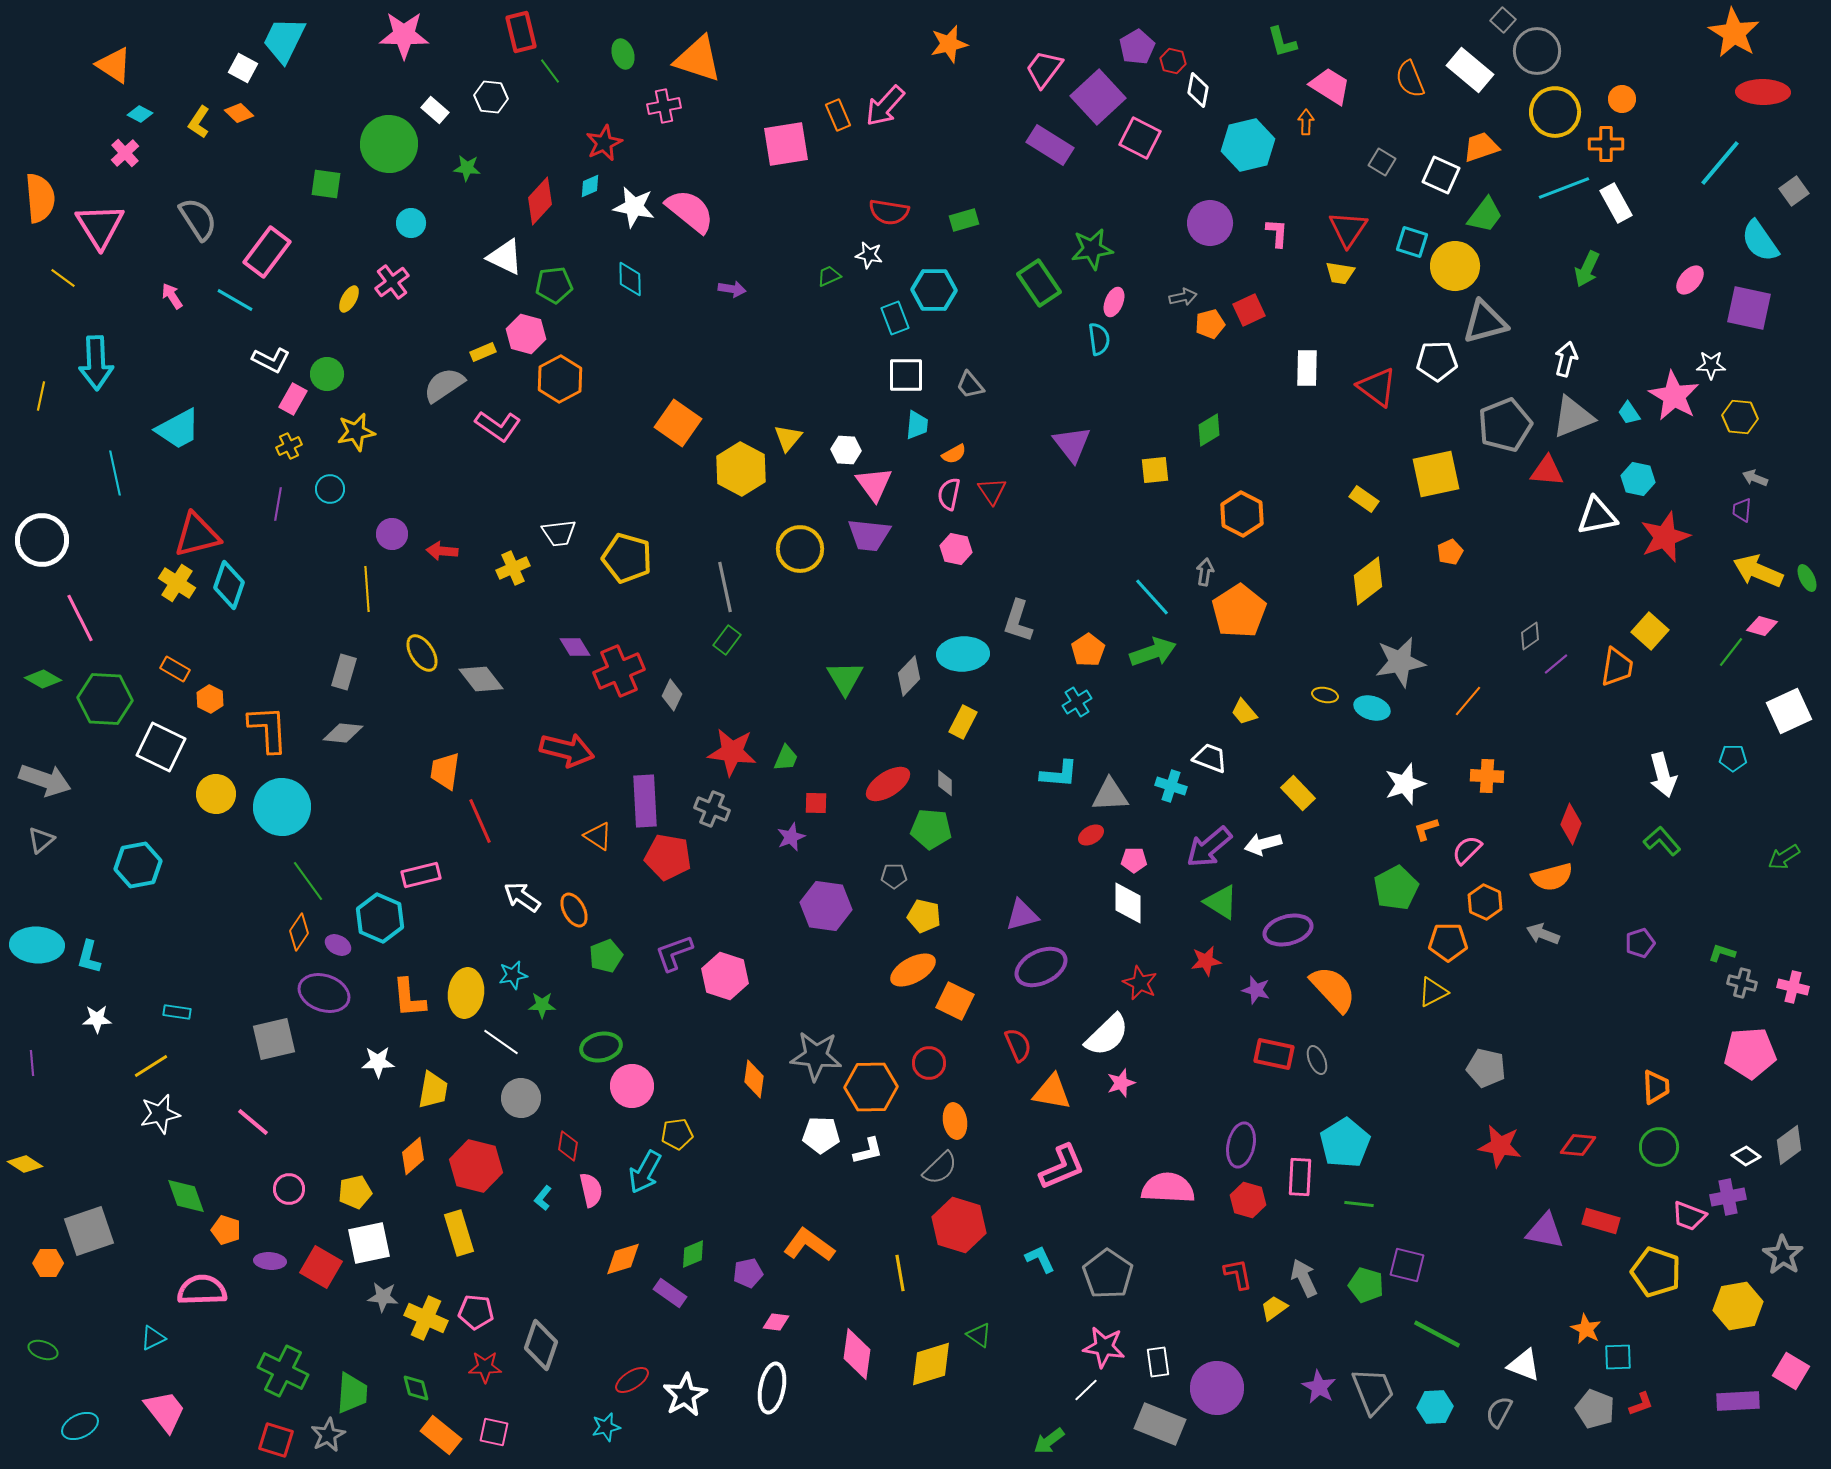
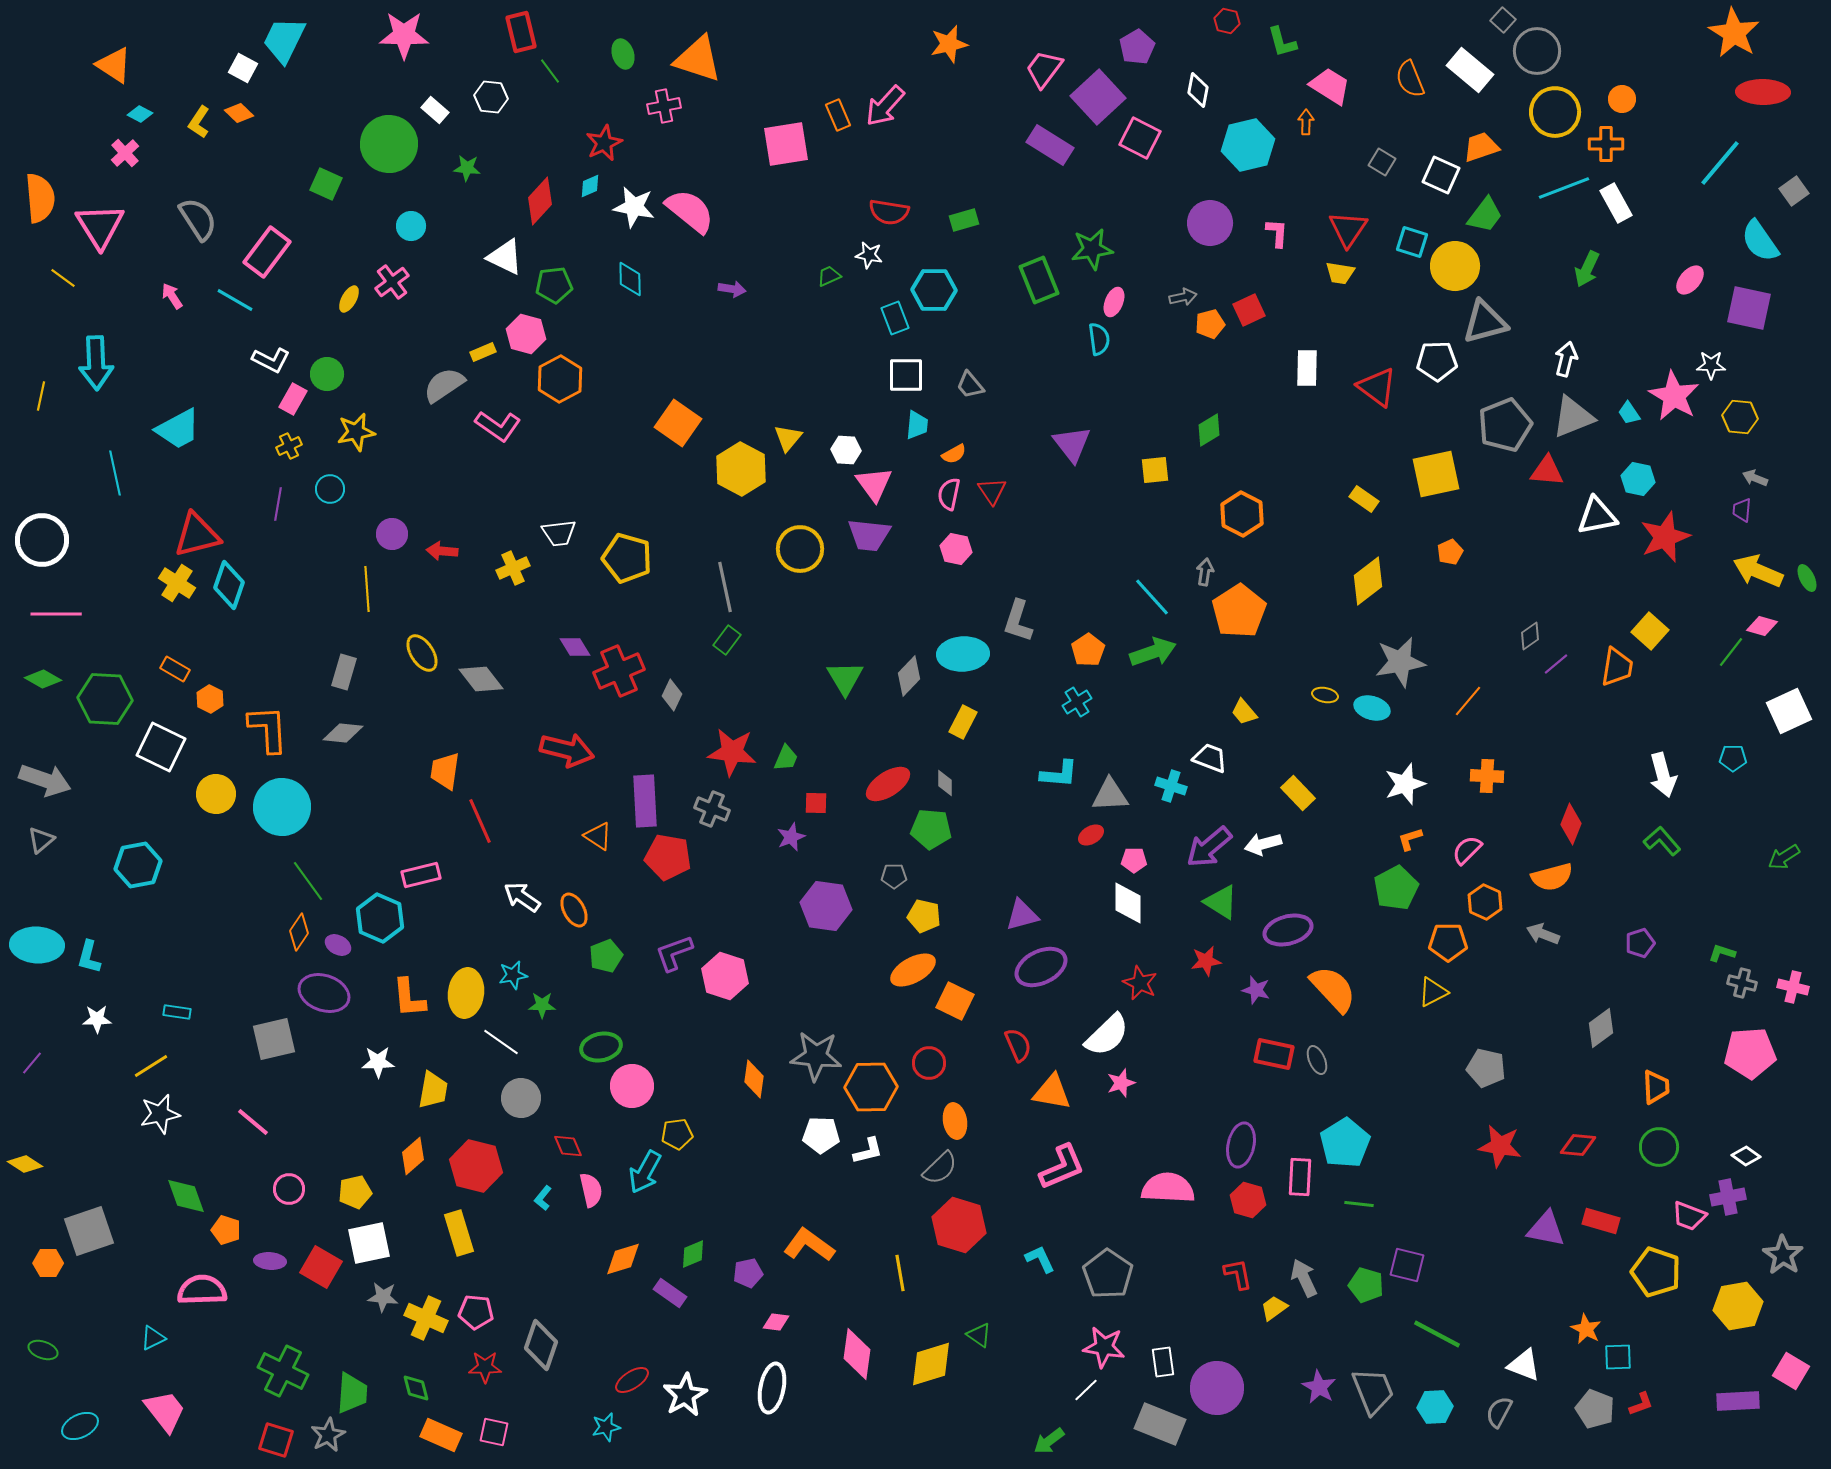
red hexagon at (1173, 61): moved 54 px right, 40 px up
green square at (326, 184): rotated 16 degrees clockwise
cyan circle at (411, 223): moved 3 px down
green rectangle at (1039, 283): moved 3 px up; rotated 12 degrees clockwise
pink line at (80, 618): moved 24 px left, 4 px up; rotated 63 degrees counterclockwise
orange L-shape at (1426, 829): moved 16 px left, 10 px down
purple line at (32, 1063): rotated 45 degrees clockwise
gray diamond at (1789, 1145): moved 188 px left, 117 px up
red diamond at (568, 1146): rotated 32 degrees counterclockwise
purple triangle at (1545, 1231): moved 1 px right, 2 px up
white rectangle at (1158, 1362): moved 5 px right
orange rectangle at (441, 1435): rotated 15 degrees counterclockwise
